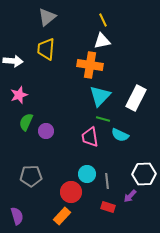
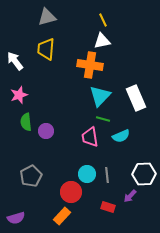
gray triangle: rotated 24 degrees clockwise
white arrow: moved 2 px right; rotated 132 degrees counterclockwise
white rectangle: rotated 50 degrees counterclockwise
green semicircle: rotated 30 degrees counterclockwise
cyan semicircle: moved 1 px right, 1 px down; rotated 48 degrees counterclockwise
gray pentagon: rotated 25 degrees counterclockwise
gray line: moved 6 px up
purple semicircle: moved 1 px left, 2 px down; rotated 90 degrees clockwise
